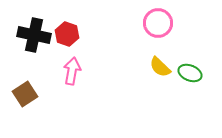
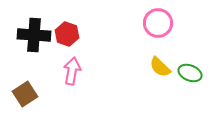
black cross: rotated 8 degrees counterclockwise
